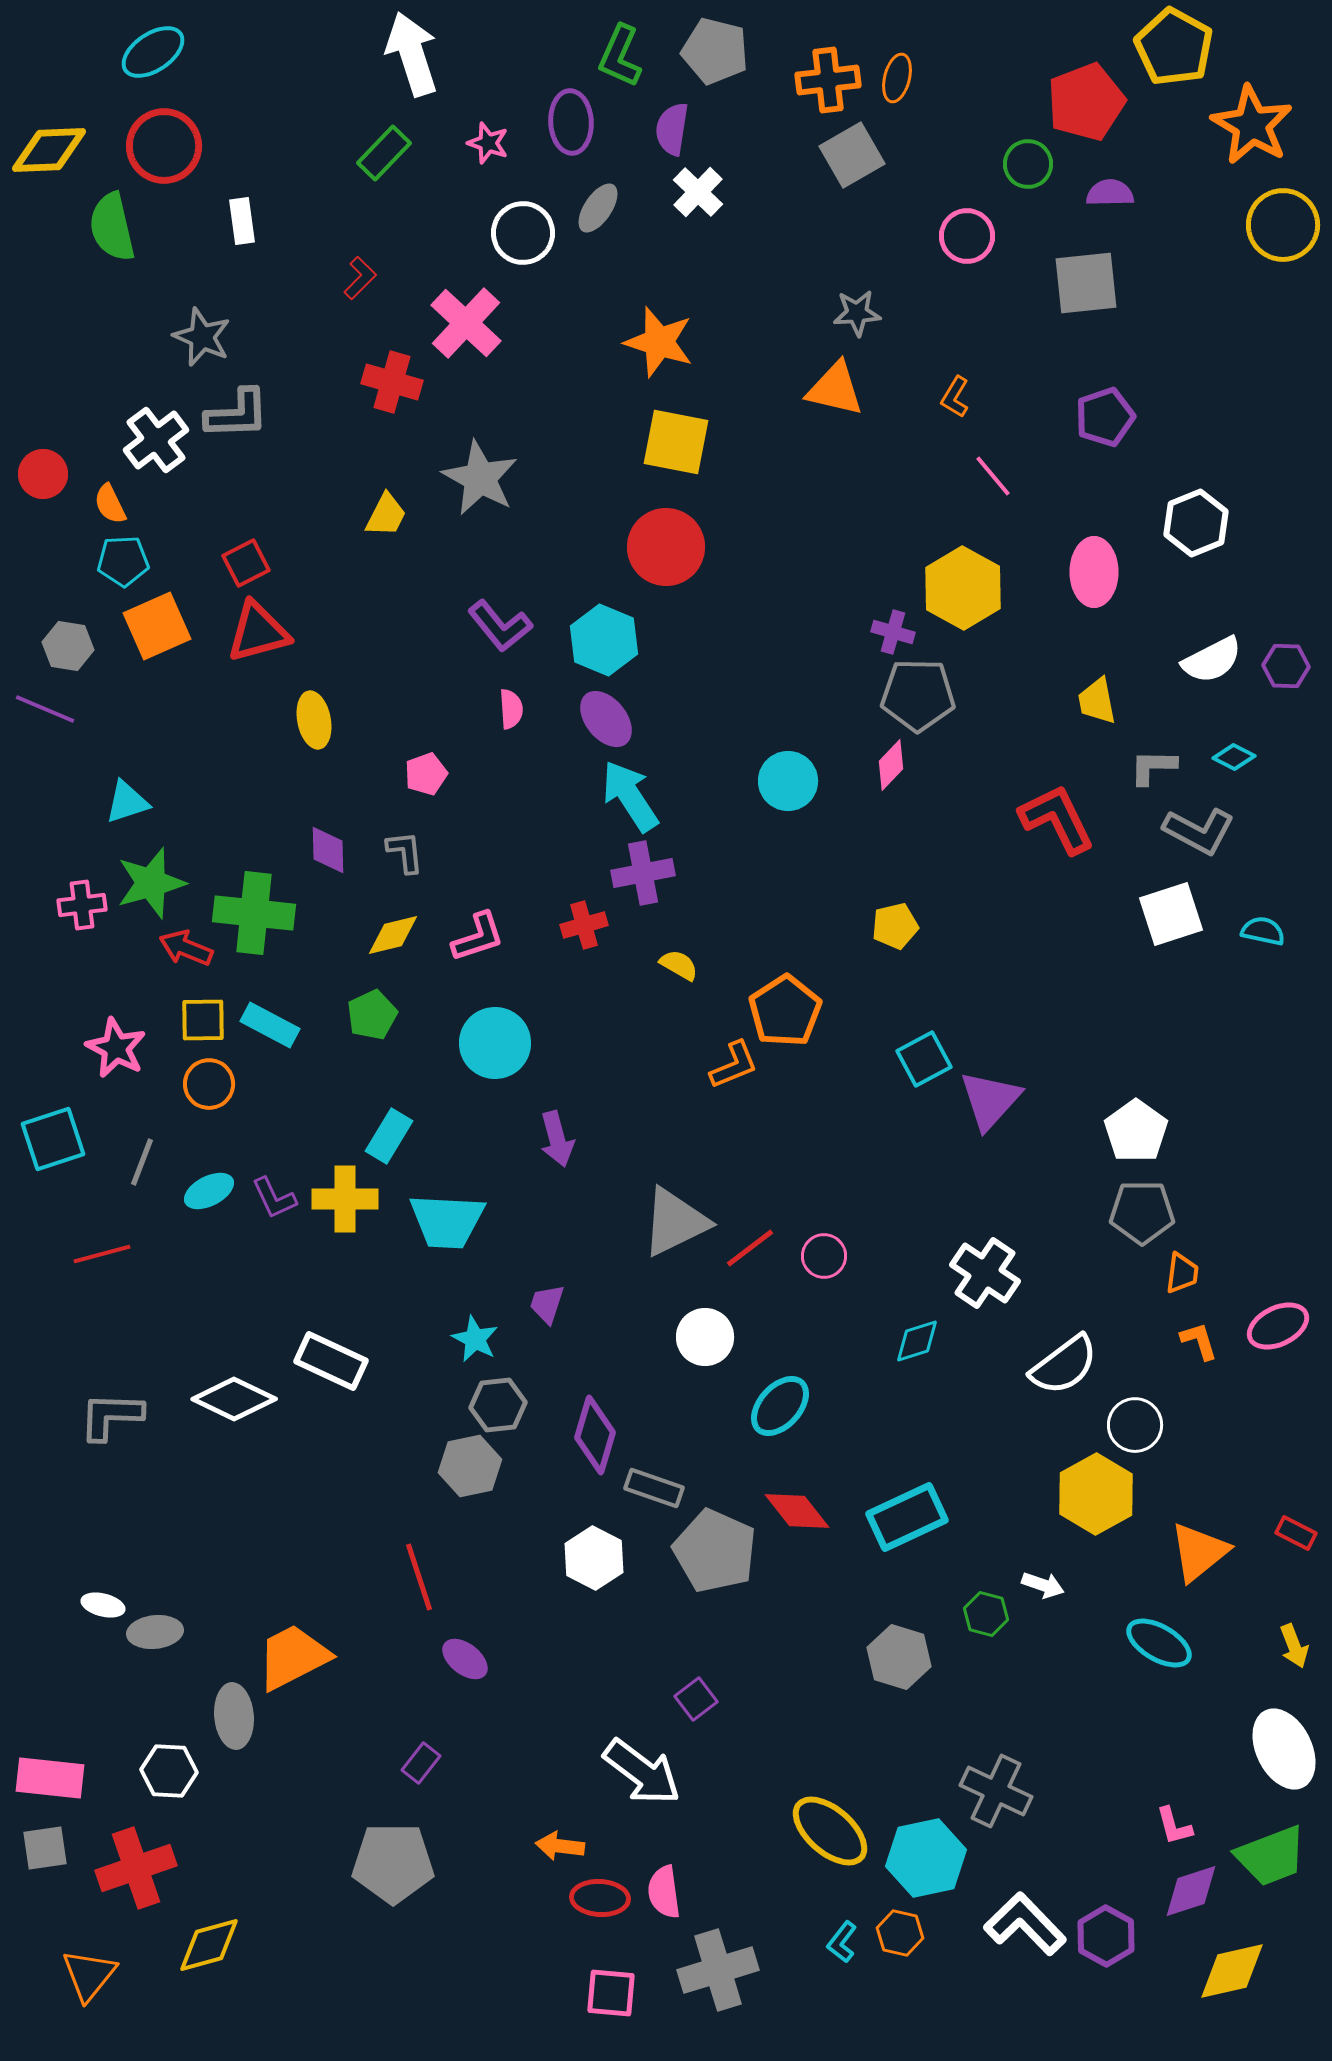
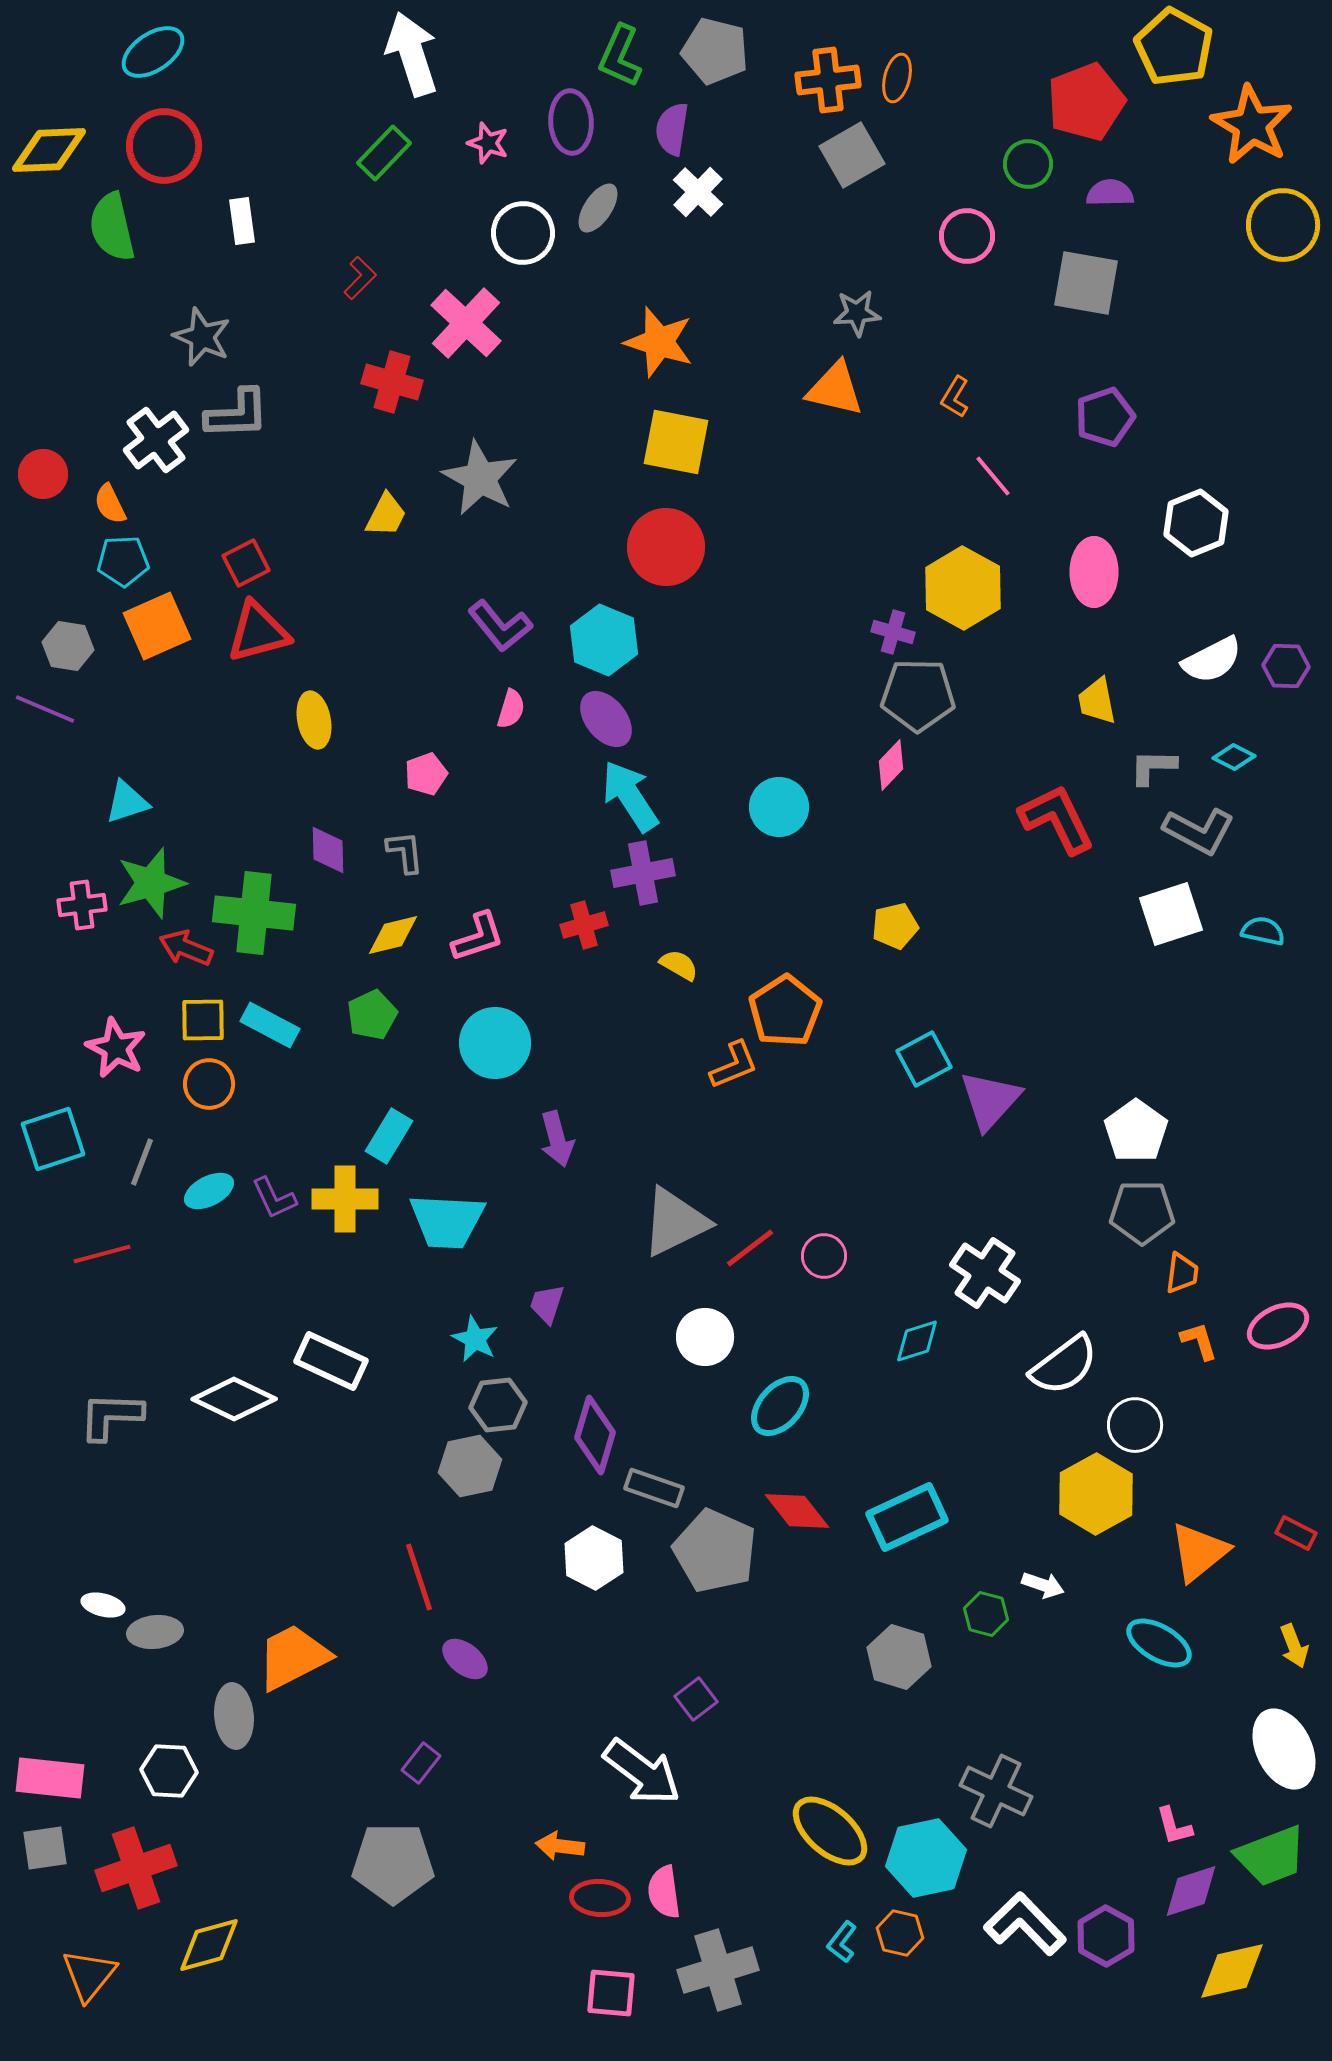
gray square at (1086, 283): rotated 16 degrees clockwise
pink semicircle at (511, 709): rotated 21 degrees clockwise
cyan circle at (788, 781): moved 9 px left, 26 px down
